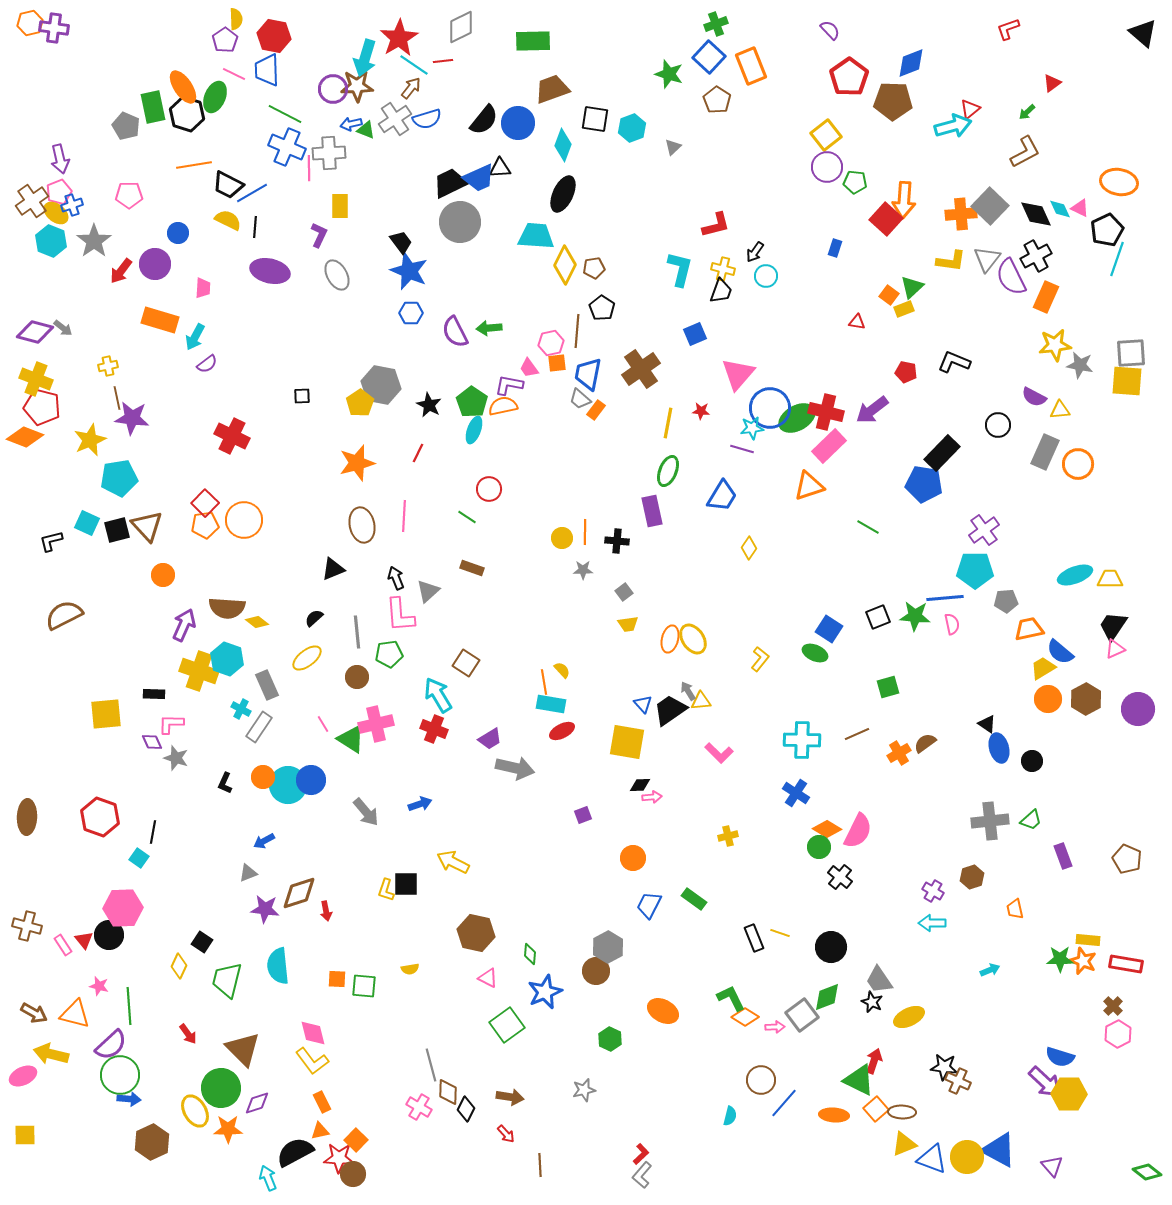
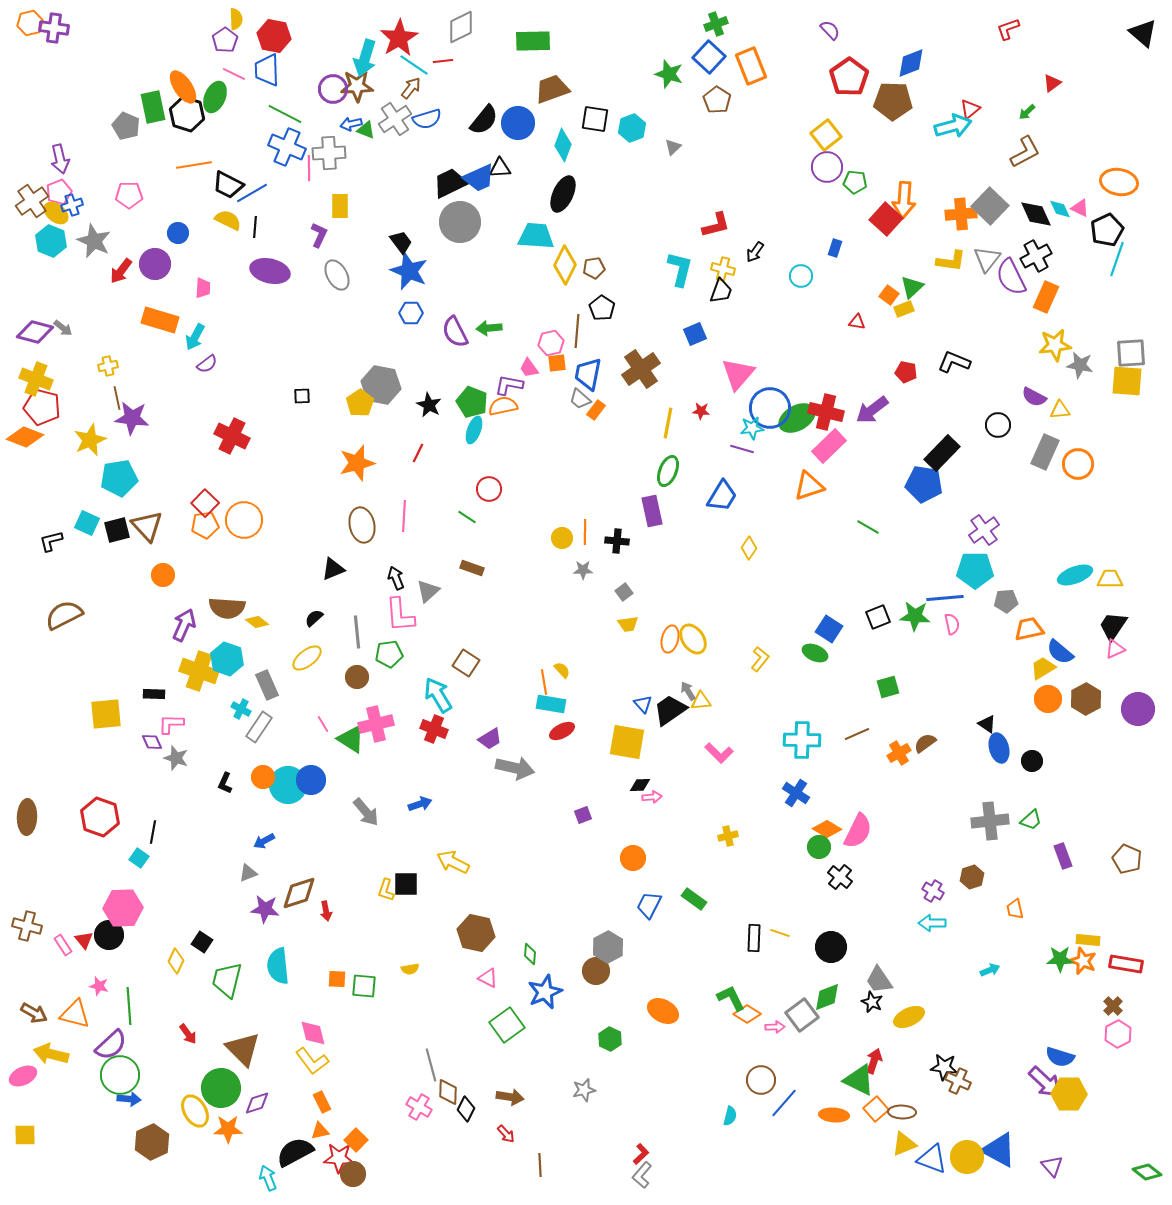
gray star at (94, 241): rotated 12 degrees counterclockwise
cyan circle at (766, 276): moved 35 px right
green pentagon at (472, 402): rotated 12 degrees counterclockwise
black rectangle at (754, 938): rotated 24 degrees clockwise
yellow diamond at (179, 966): moved 3 px left, 5 px up
orange diamond at (745, 1017): moved 2 px right, 3 px up
